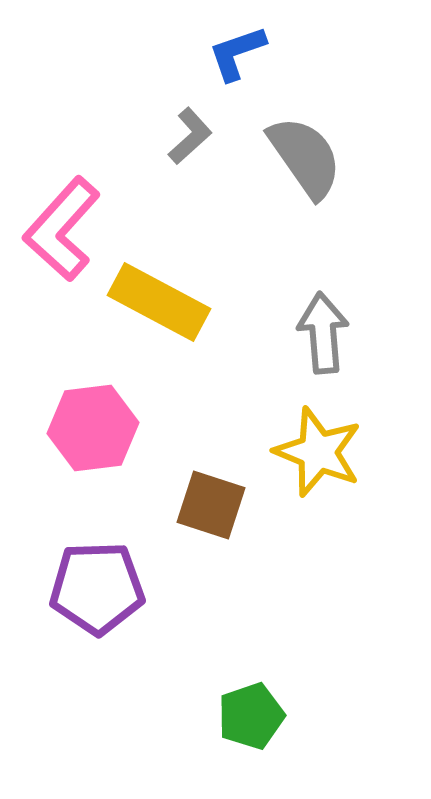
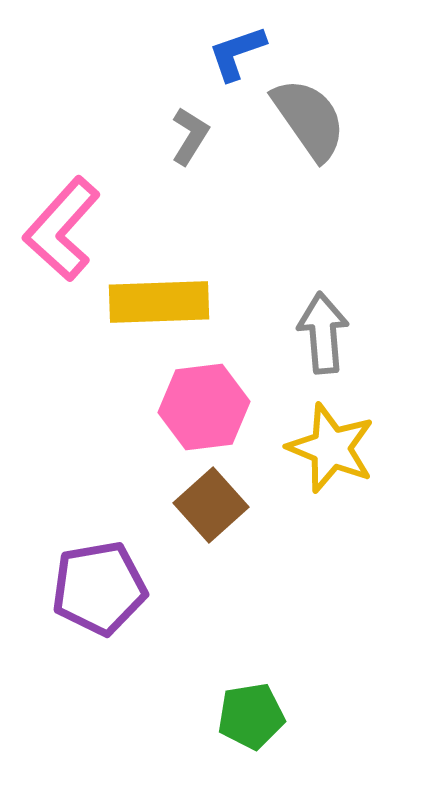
gray L-shape: rotated 16 degrees counterclockwise
gray semicircle: moved 4 px right, 38 px up
yellow rectangle: rotated 30 degrees counterclockwise
pink hexagon: moved 111 px right, 21 px up
yellow star: moved 13 px right, 4 px up
brown square: rotated 30 degrees clockwise
purple pentagon: moved 2 px right; rotated 8 degrees counterclockwise
green pentagon: rotated 10 degrees clockwise
